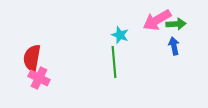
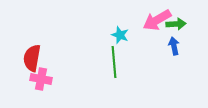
pink cross: moved 2 px right, 1 px down; rotated 15 degrees counterclockwise
